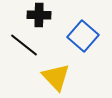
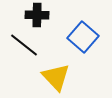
black cross: moved 2 px left
blue square: moved 1 px down
